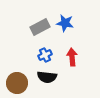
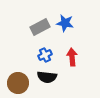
brown circle: moved 1 px right
